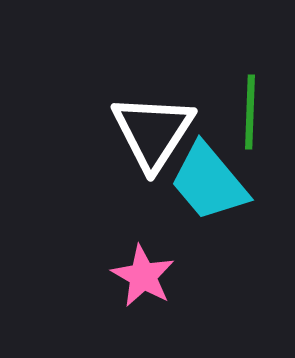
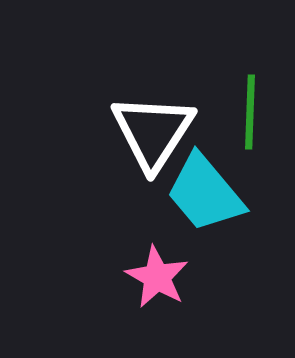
cyan trapezoid: moved 4 px left, 11 px down
pink star: moved 14 px right, 1 px down
